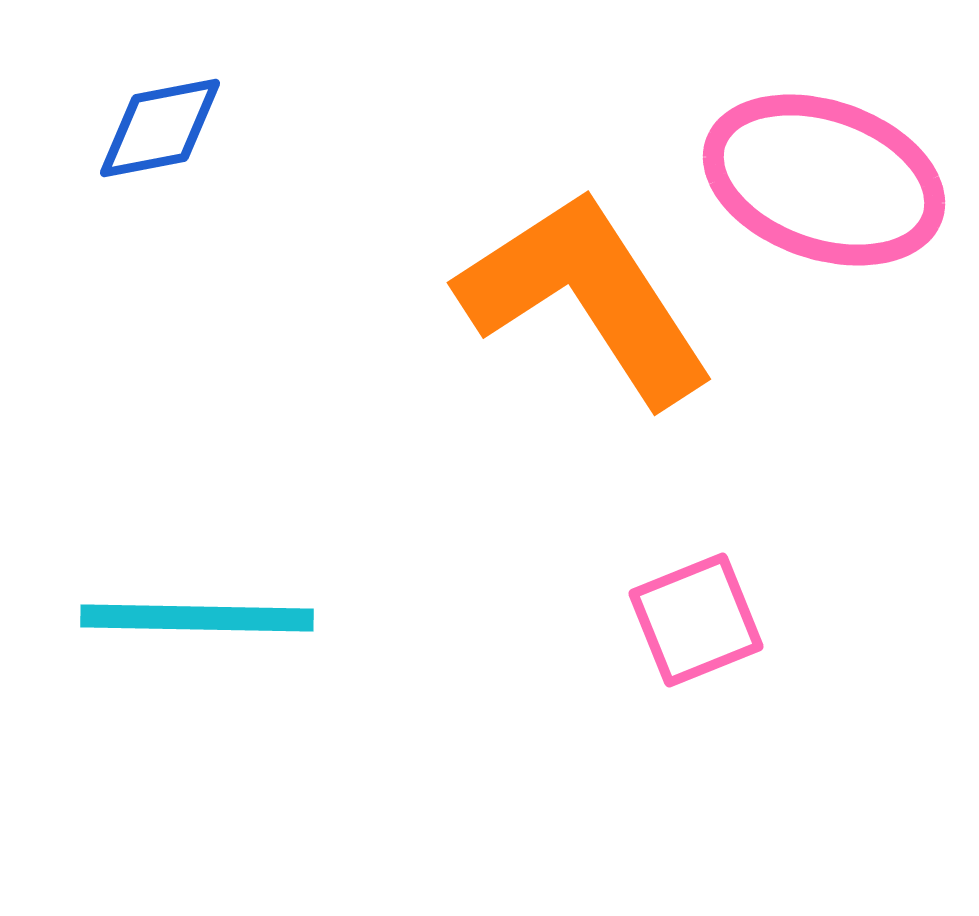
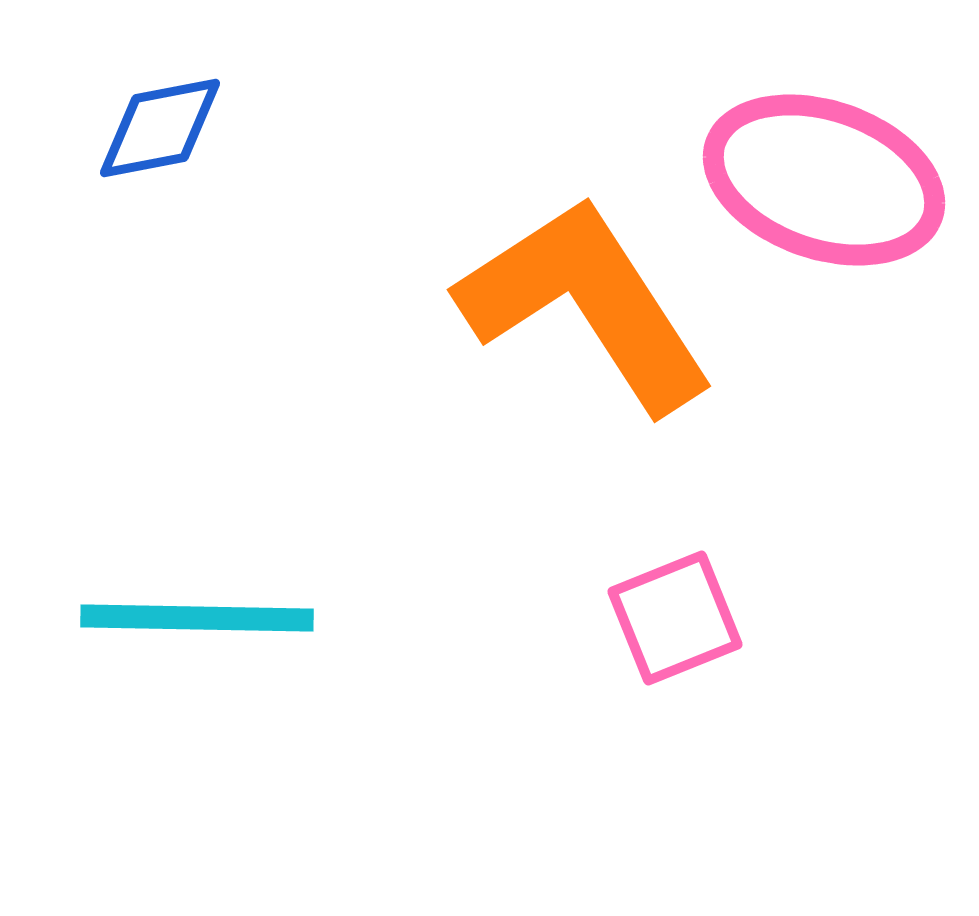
orange L-shape: moved 7 px down
pink square: moved 21 px left, 2 px up
